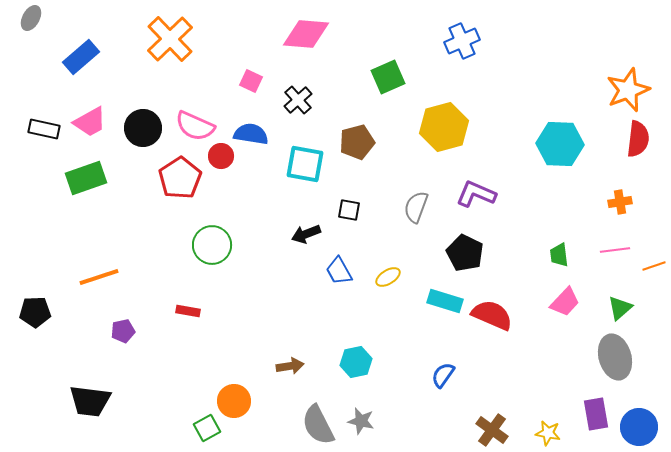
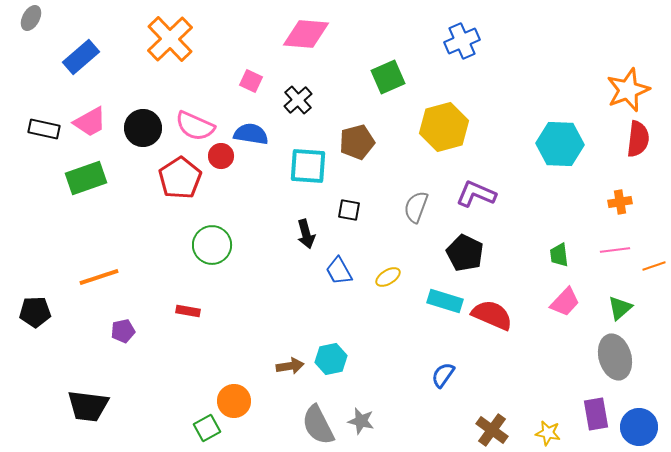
cyan square at (305, 164): moved 3 px right, 2 px down; rotated 6 degrees counterclockwise
black arrow at (306, 234): rotated 84 degrees counterclockwise
cyan hexagon at (356, 362): moved 25 px left, 3 px up
black trapezoid at (90, 401): moved 2 px left, 5 px down
